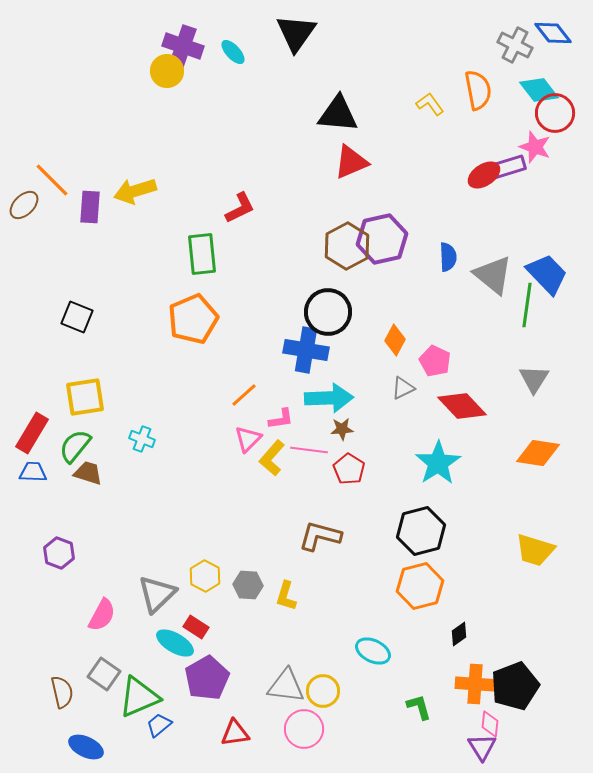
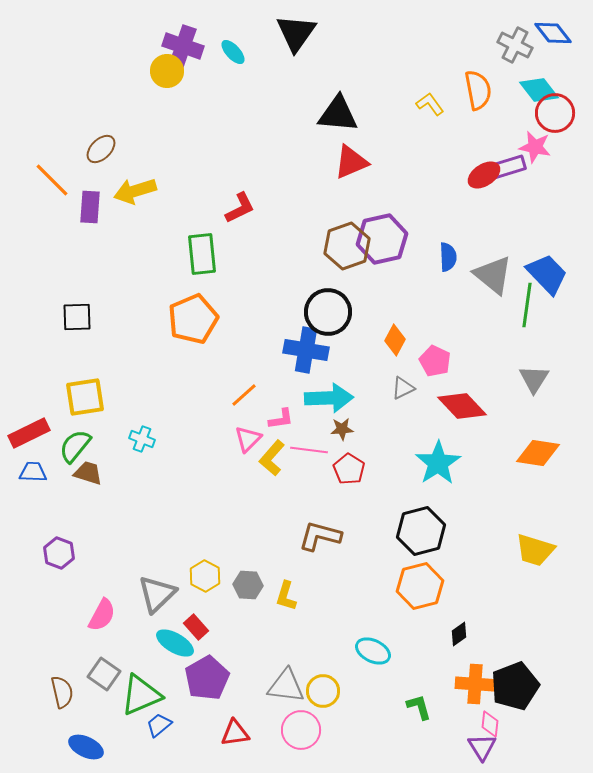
pink star at (535, 147): rotated 8 degrees counterclockwise
brown ellipse at (24, 205): moved 77 px right, 56 px up
brown hexagon at (347, 246): rotated 9 degrees clockwise
black square at (77, 317): rotated 24 degrees counterclockwise
red rectangle at (32, 433): moved 3 px left; rotated 33 degrees clockwise
red rectangle at (196, 627): rotated 15 degrees clockwise
green triangle at (139, 697): moved 2 px right, 2 px up
pink circle at (304, 729): moved 3 px left, 1 px down
